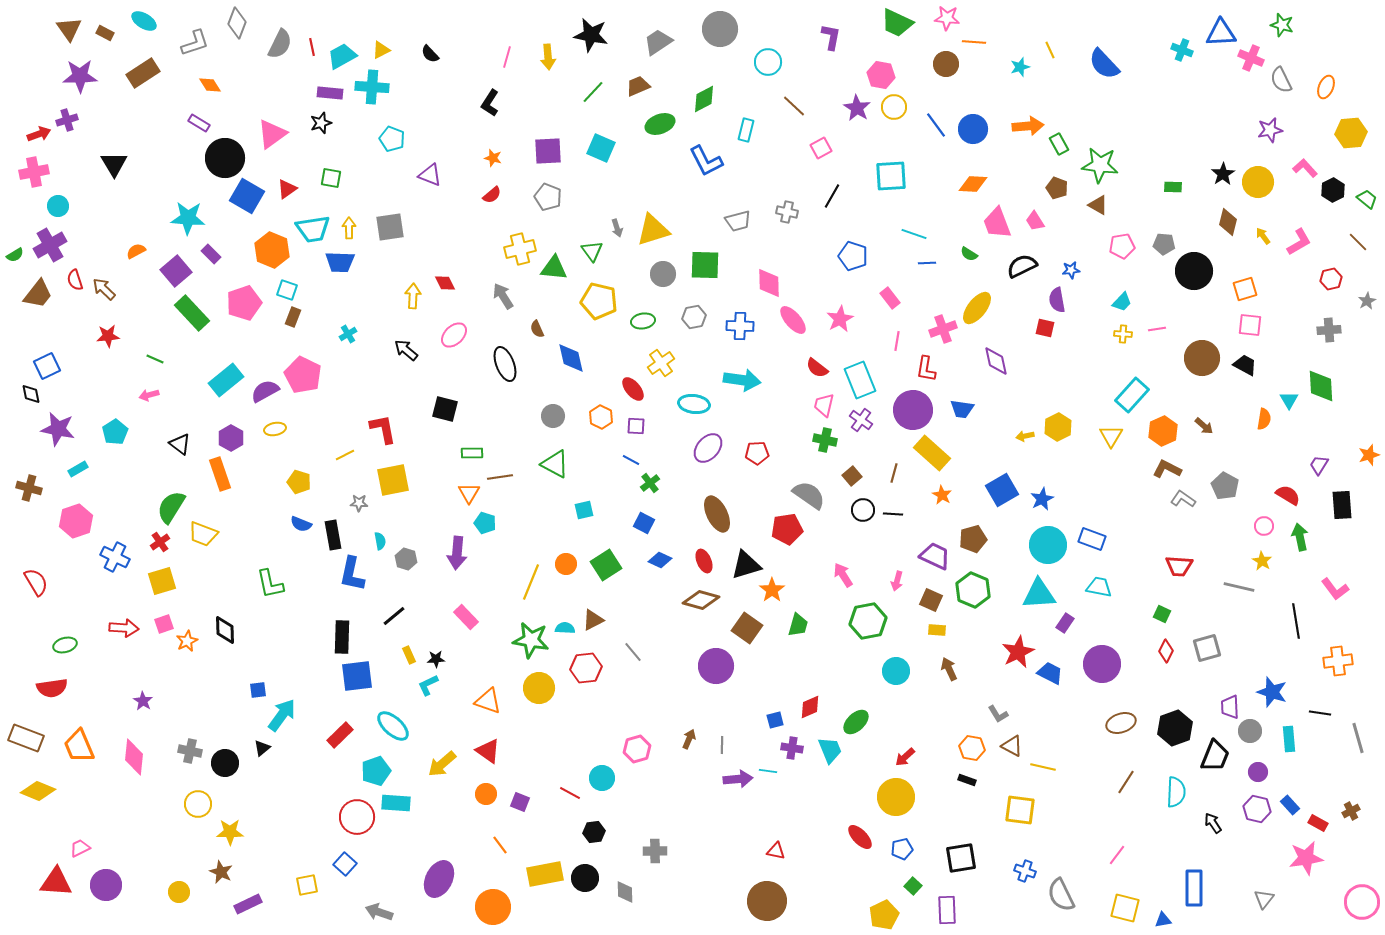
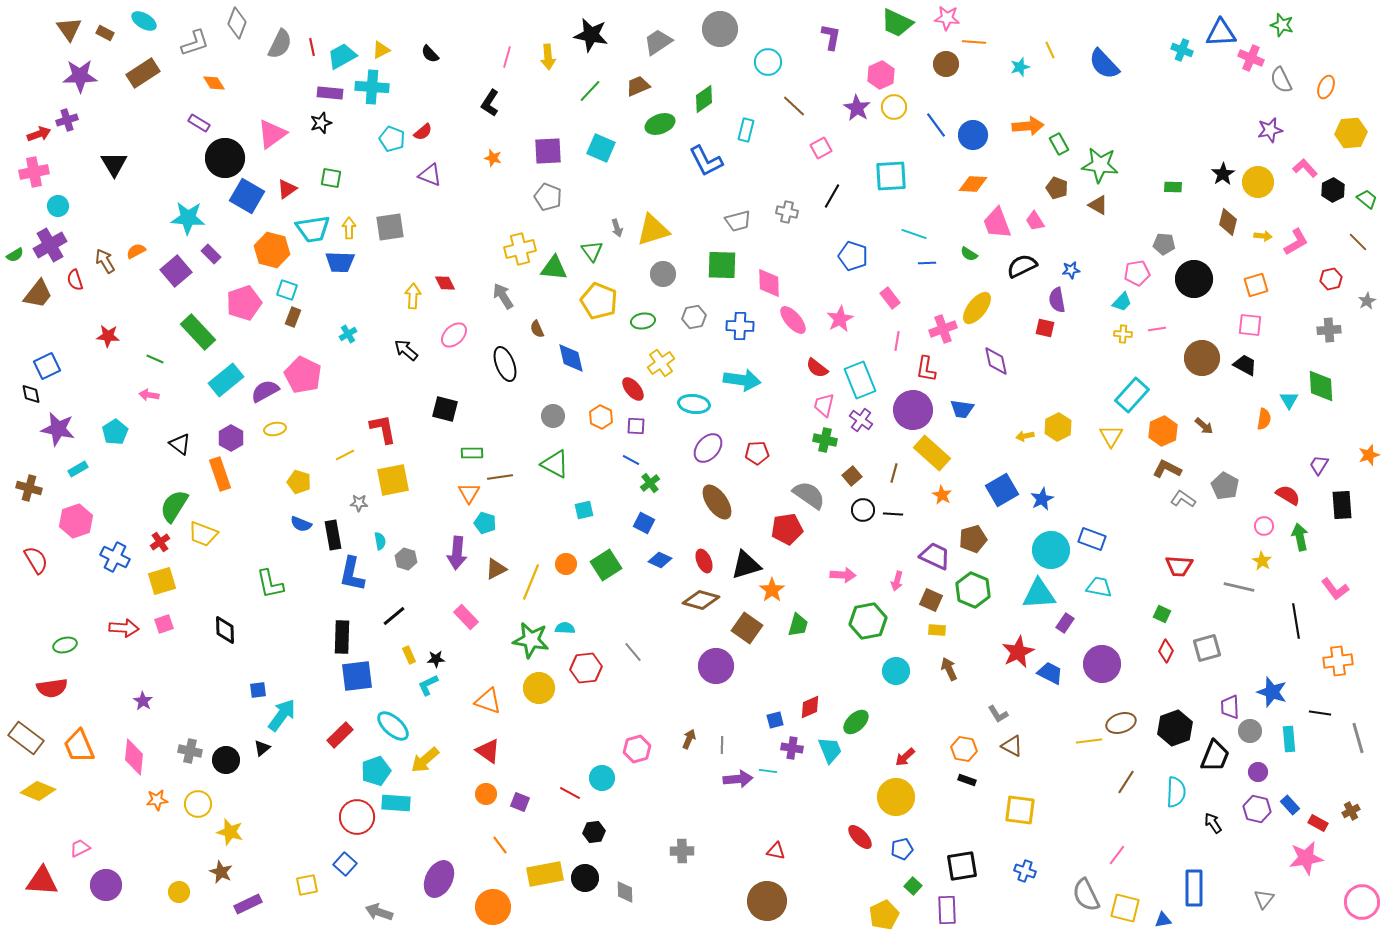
pink hexagon at (881, 75): rotated 24 degrees clockwise
orange diamond at (210, 85): moved 4 px right, 2 px up
green line at (593, 92): moved 3 px left, 1 px up
green diamond at (704, 99): rotated 8 degrees counterclockwise
blue circle at (973, 129): moved 6 px down
red semicircle at (492, 195): moved 69 px left, 63 px up
yellow arrow at (1263, 236): rotated 132 degrees clockwise
pink L-shape at (1299, 242): moved 3 px left
pink pentagon at (1122, 246): moved 15 px right, 27 px down
orange hexagon at (272, 250): rotated 8 degrees counterclockwise
green square at (705, 265): moved 17 px right
black circle at (1194, 271): moved 8 px down
brown arrow at (104, 289): moved 1 px right, 28 px up; rotated 15 degrees clockwise
orange square at (1245, 289): moved 11 px right, 4 px up
yellow pentagon at (599, 301): rotated 9 degrees clockwise
green rectangle at (192, 313): moved 6 px right, 19 px down
red star at (108, 336): rotated 10 degrees clockwise
pink arrow at (149, 395): rotated 24 degrees clockwise
green semicircle at (171, 507): moved 3 px right, 1 px up
brown ellipse at (717, 514): moved 12 px up; rotated 9 degrees counterclockwise
cyan circle at (1048, 545): moved 3 px right, 5 px down
pink arrow at (843, 575): rotated 125 degrees clockwise
red semicircle at (36, 582): moved 22 px up
brown triangle at (593, 620): moved 97 px left, 51 px up
orange star at (187, 641): moved 30 px left, 159 px down; rotated 20 degrees clockwise
brown rectangle at (26, 738): rotated 16 degrees clockwise
orange hexagon at (972, 748): moved 8 px left, 1 px down
black circle at (225, 763): moved 1 px right, 3 px up
yellow arrow at (442, 764): moved 17 px left, 4 px up
yellow line at (1043, 767): moved 46 px right, 26 px up; rotated 20 degrees counterclockwise
yellow star at (230, 832): rotated 16 degrees clockwise
gray cross at (655, 851): moved 27 px right
black square at (961, 858): moved 1 px right, 8 px down
red triangle at (56, 882): moved 14 px left, 1 px up
gray semicircle at (1061, 895): moved 25 px right
